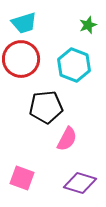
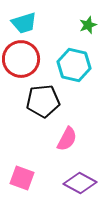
cyan hexagon: rotated 8 degrees counterclockwise
black pentagon: moved 3 px left, 6 px up
purple diamond: rotated 12 degrees clockwise
